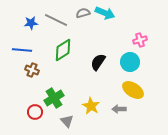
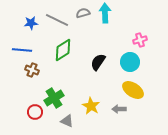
cyan arrow: rotated 114 degrees counterclockwise
gray line: moved 1 px right
gray triangle: rotated 24 degrees counterclockwise
